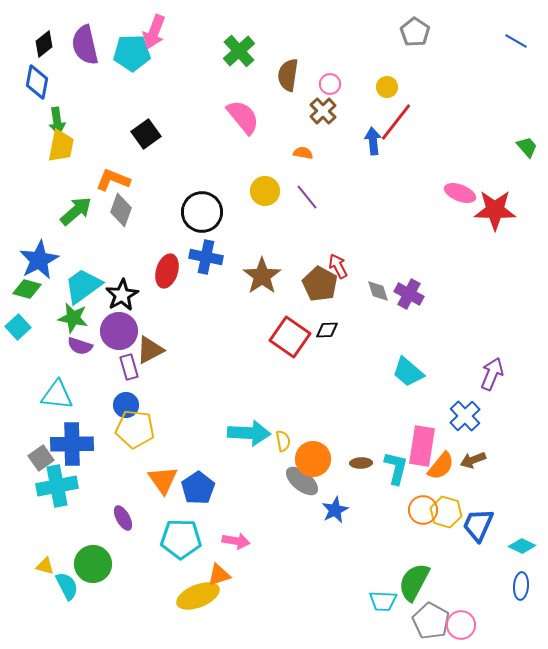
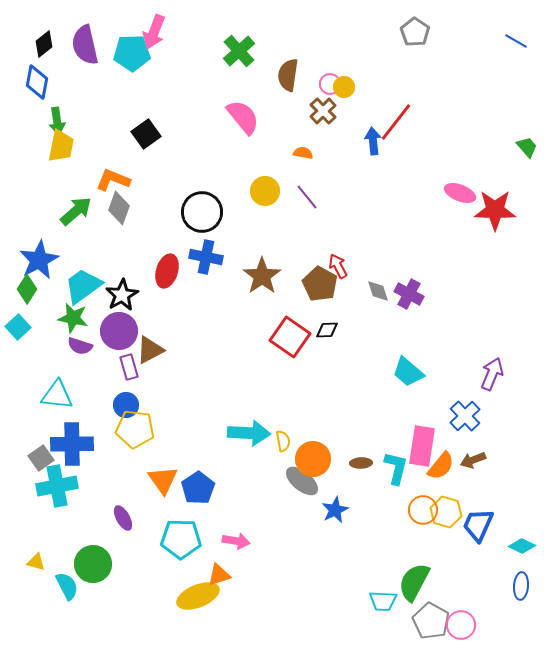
yellow circle at (387, 87): moved 43 px left
gray diamond at (121, 210): moved 2 px left, 2 px up
green diamond at (27, 289): rotated 72 degrees counterclockwise
yellow triangle at (45, 566): moved 9 px left, 4 px up
